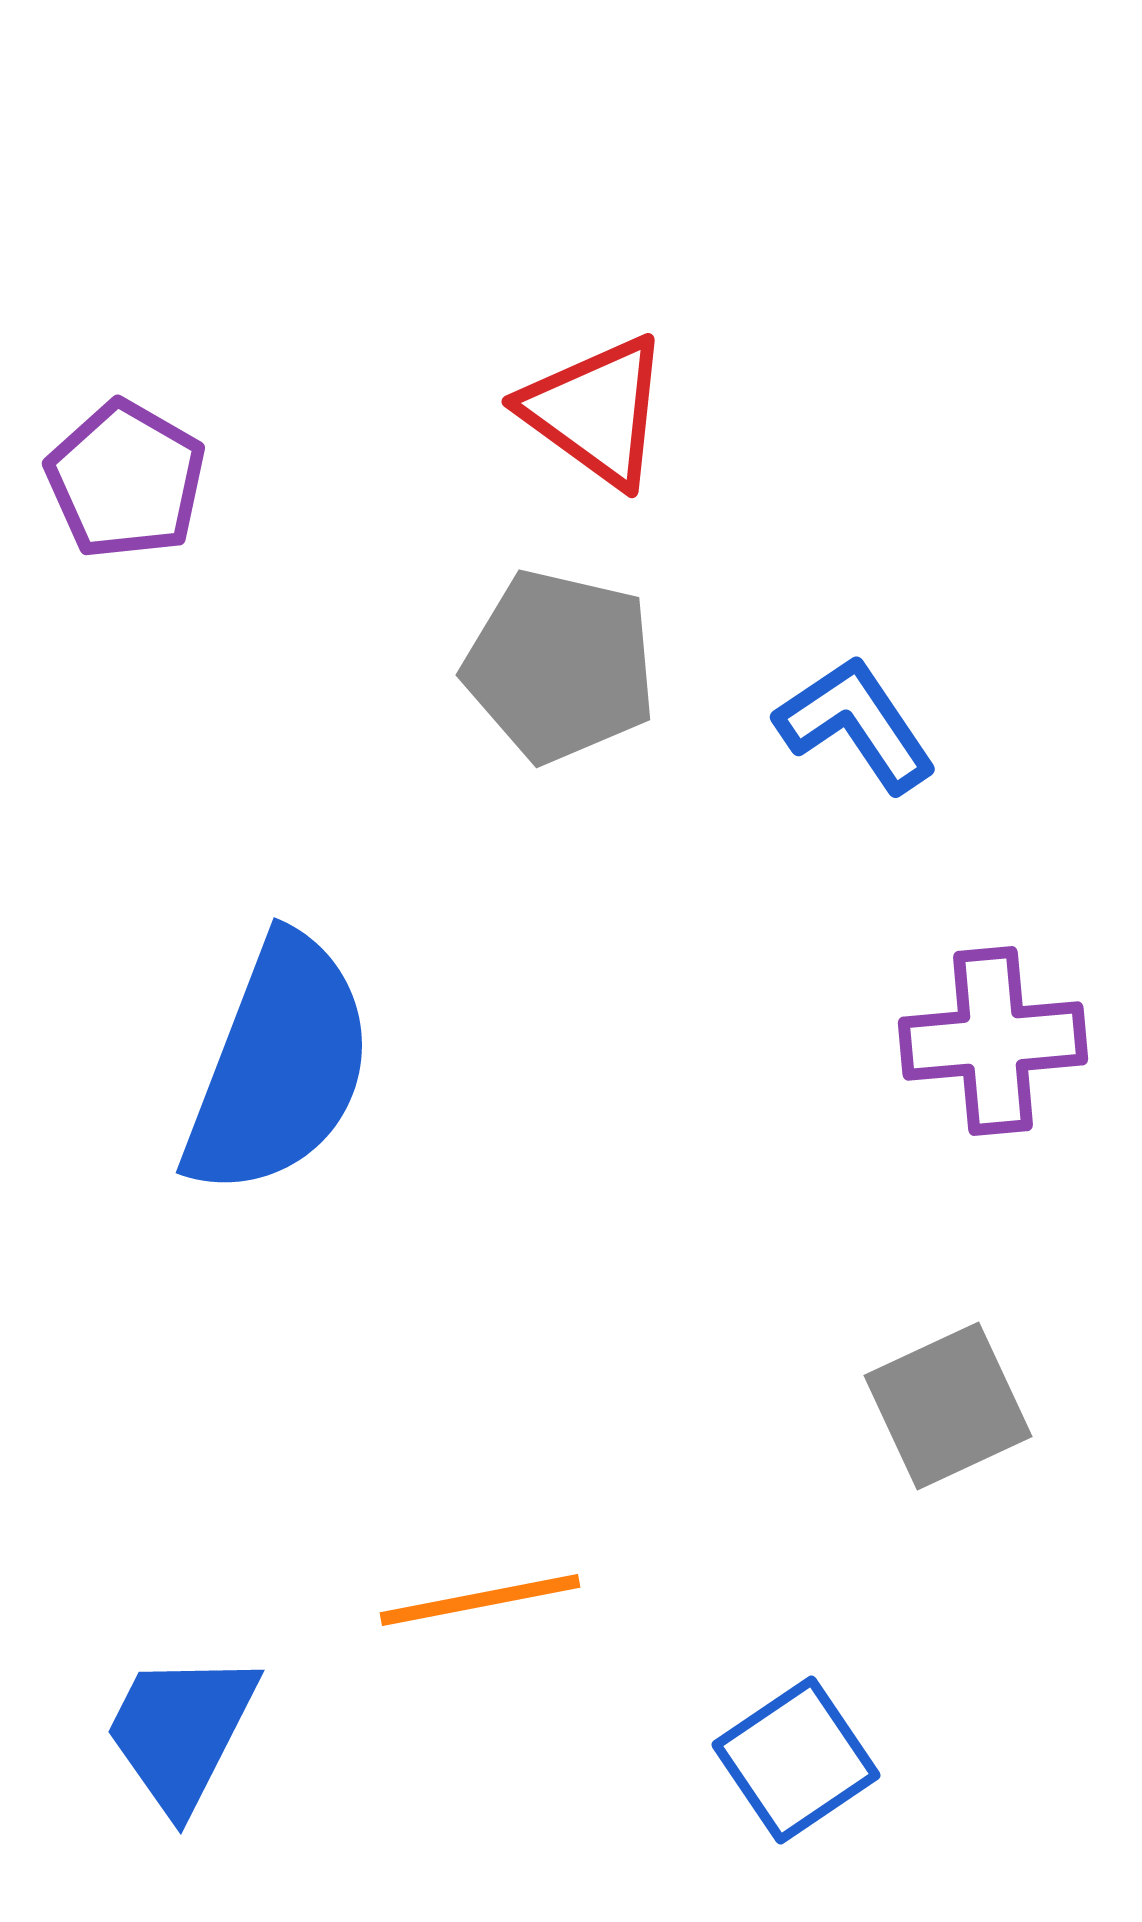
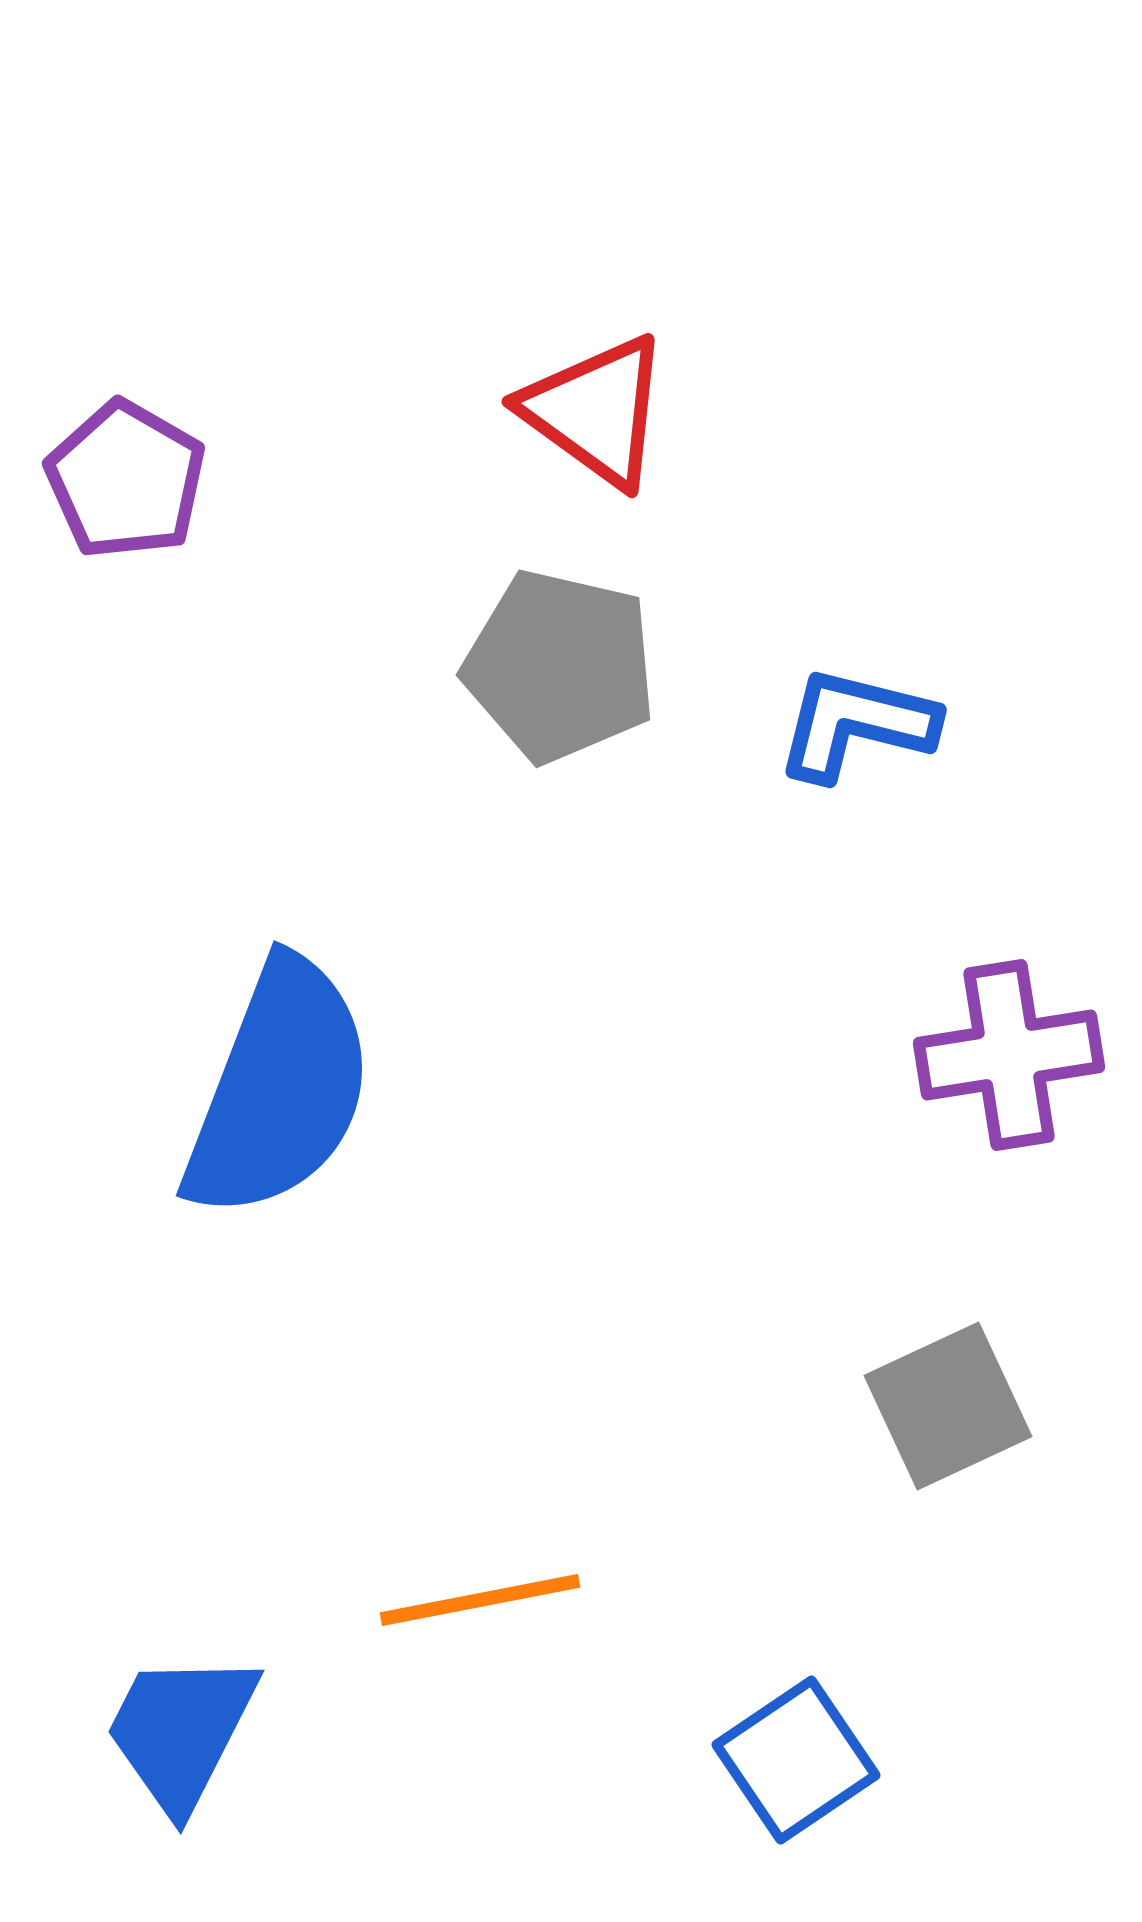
blue L-shape: rotated 42 degrees counterclockwise
purple cross: moved 16 px right, 14 px down; rotated 4 degrees counterclockwise
blue semicircle: moved 23 px down
